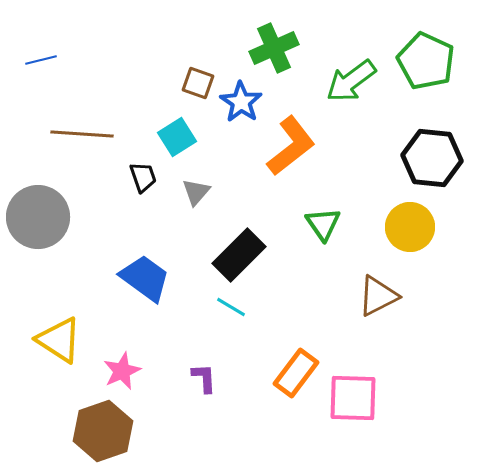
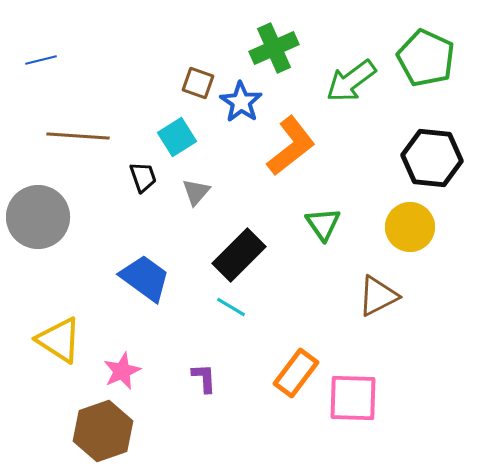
green pentagon: moved 3 px up
brown line: moved 4 px left, 2 px down
